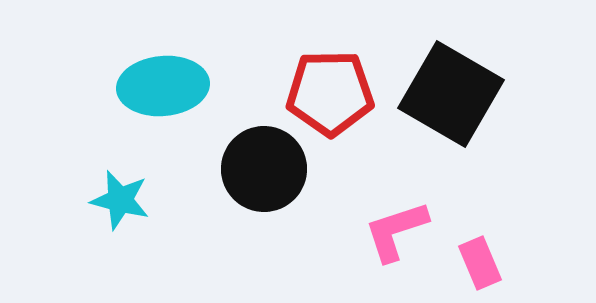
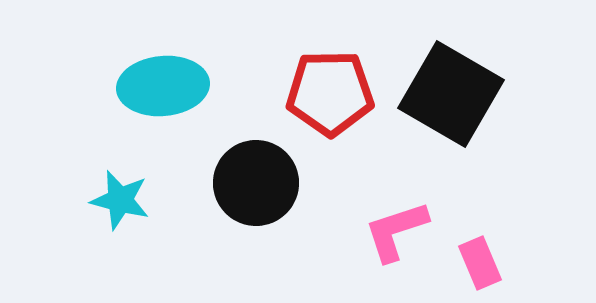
black circle: moved 8 px left, 14 px down
